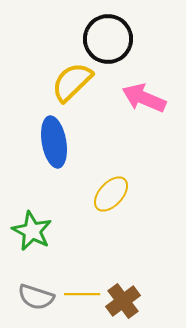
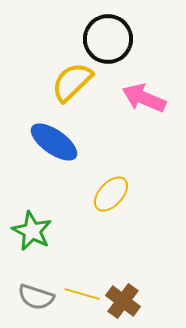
blue ellipse: rotated 45 degrees counterclockwise
yellow line: rotated 16 degrees clockwise
brown cross: rotated 16 degrees counterclockwise
